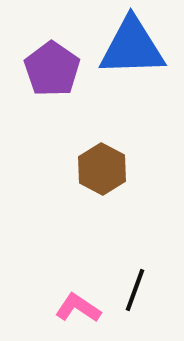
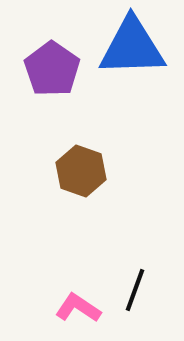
brown hexagon: moved 21 px left, 2 px down; rotated 9 degrees counterclockwise
